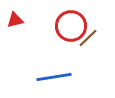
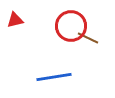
brown line: rotated 70 degrees clockwise
